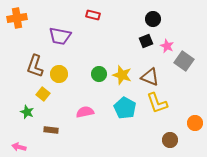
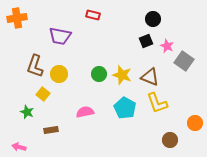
brown rectangle: rotated 16 degrees counterclockwise
